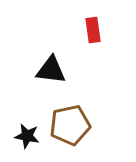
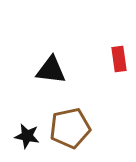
red rectangle: moved 26 px right, 29 px down
brown pentagon: moved 3 px down
